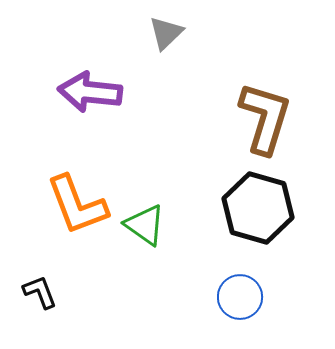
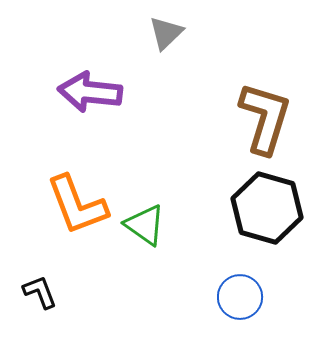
black hexagon: moved 9 px right
